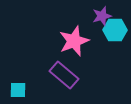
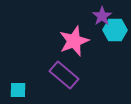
purple star: rotated 18 degrees counterclockwise
